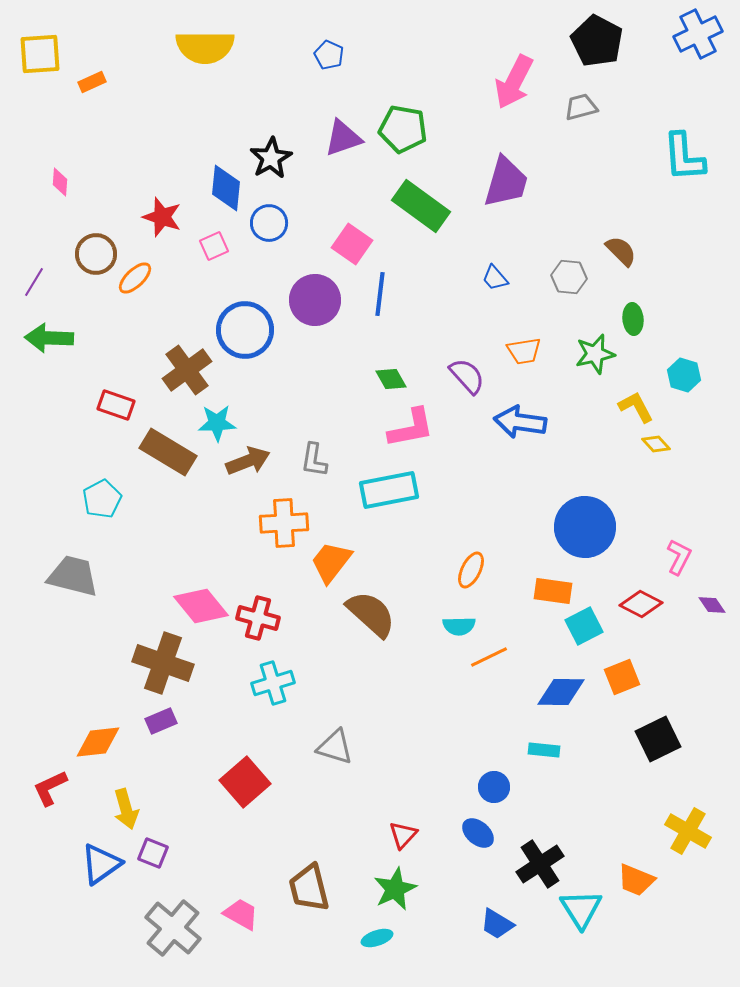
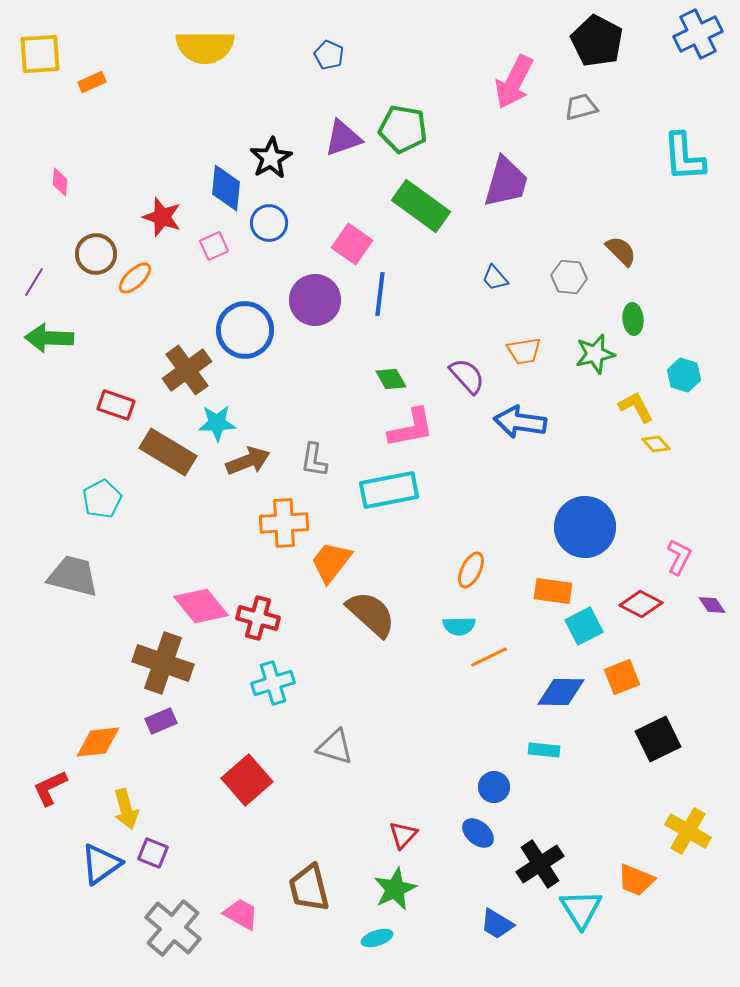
red square at (245, 782): moved 2 px right, 2 px up
